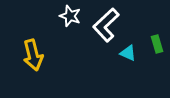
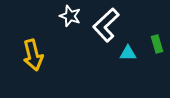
cyan triangle: rotated 24 degrees counterclockwise
